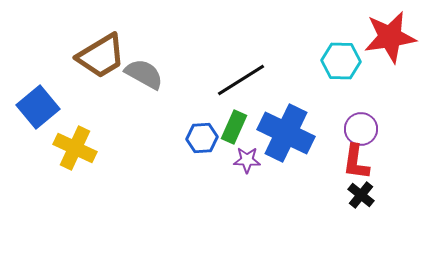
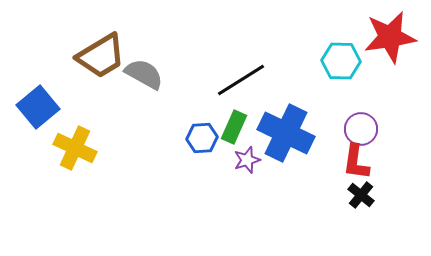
purple star: rotated 20 degrees counterclockwise
